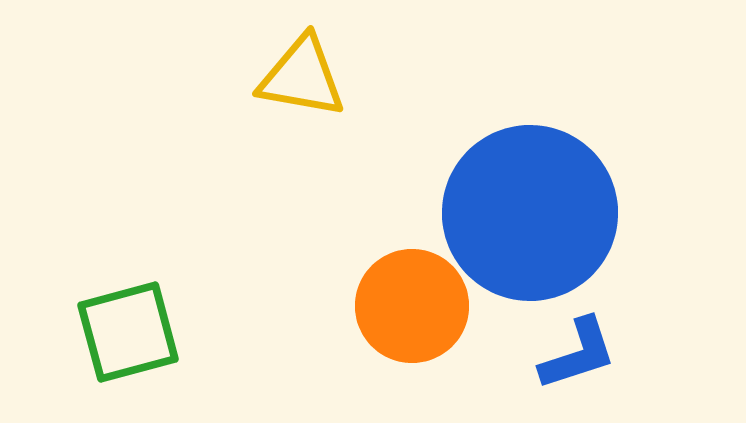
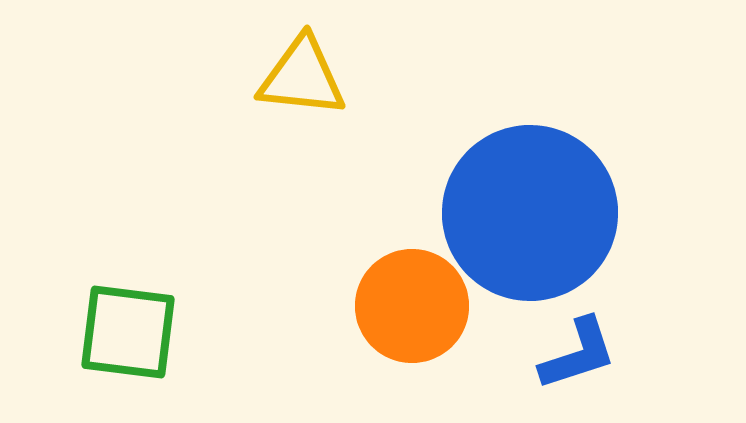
yellow triangle: rotated 4 degrees counterclockwise
green square: rotated 22 degrees clockwise
